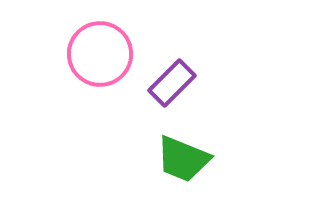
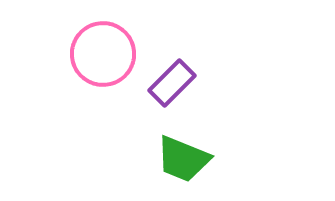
pink circle: moved 3 px right
